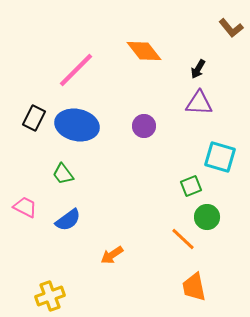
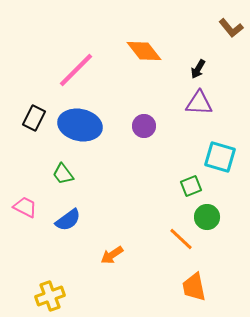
blue ellipse: moved 3 px right
orange line: moved 2 px left
